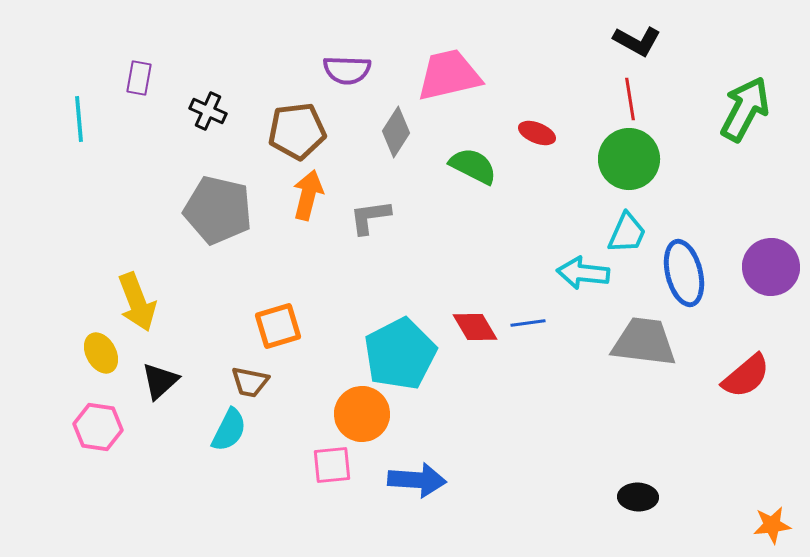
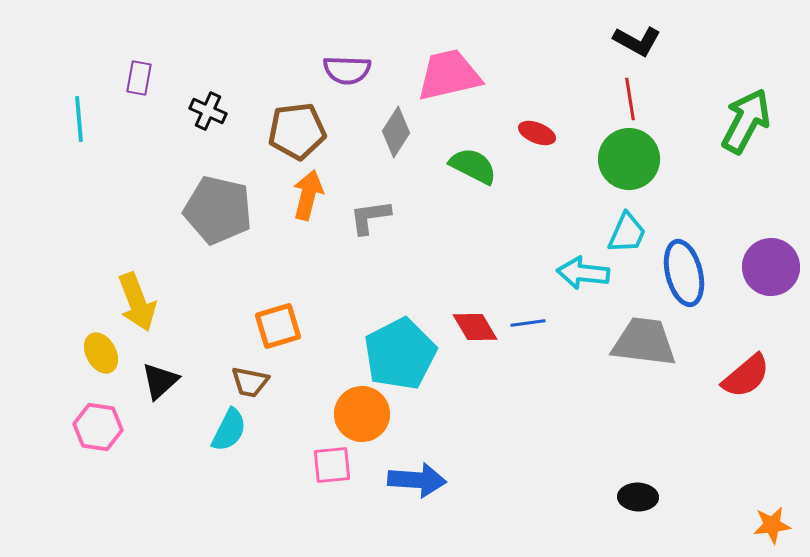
green arrow: moved 1 px right, 12 px down
